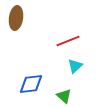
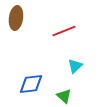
red line: moved 4 px left, 10 px up
